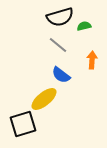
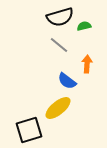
gray line: moved 1 px right
orange arrow: moved 5 px left, 4 px down
blue semicircle: moved 6 px right, 6 px down
yellow ellipse: moved 14 px right, 9 px down
black square: moved 6 px right, 6 px down
